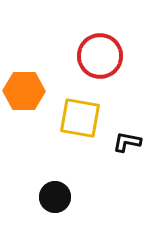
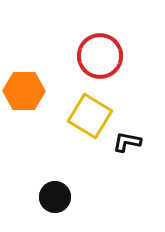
yellow square: moved 10 px right, 2 px up; rotated 21 degrees clockwise
